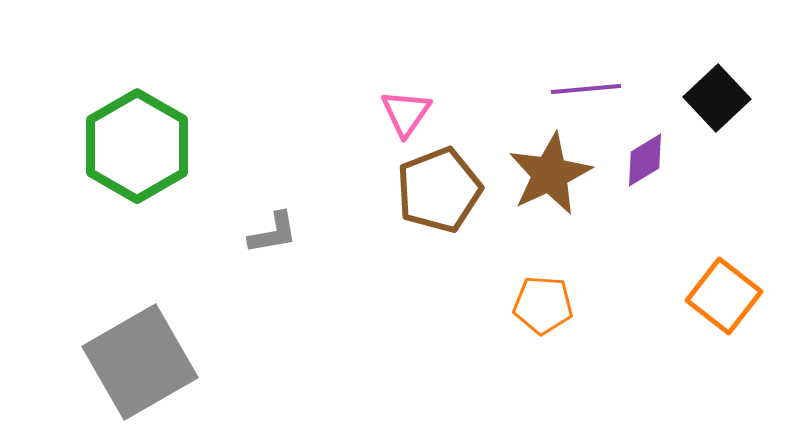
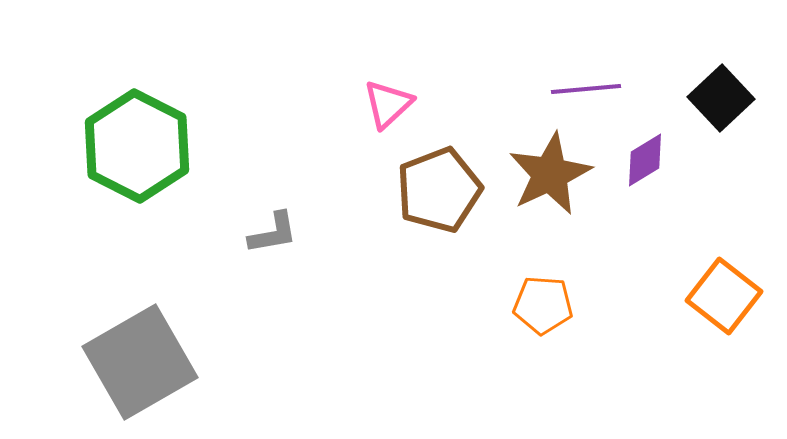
black square: moved 4 px right
pink triangle: moved 18 px left, 9 px up; rotated 12 degrees clockwise
green hexagon: rotated 3 degrees counterclockwise
